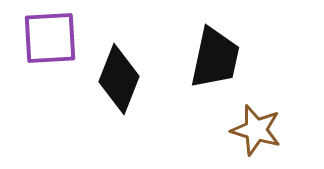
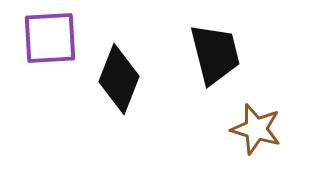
black trapezoid: moved 4 px up; rotated 26 degrees counterclockwise
brown star: moved 1 px up
